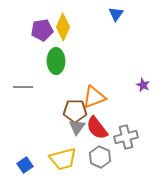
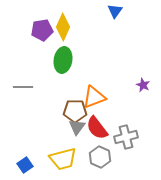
blue triangle: moved 1 px left, 3 px up
green ellipse: moved 7 px right, 1 px up; rotated 10 degrees clockwise
